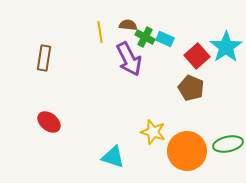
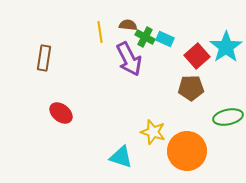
brown pentagon: rotated 25 degrees counterclockwise
red ellipse: moved 12 px right, 9 px up
green ellipse: moved 27 px up
cyan triangle: moved 8 px right
